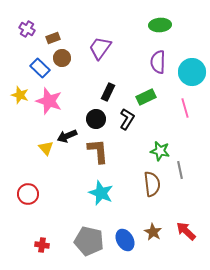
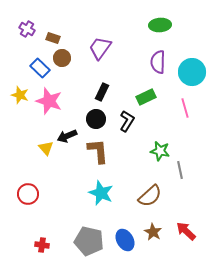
brown rectangle: rotated 40 degrees clockwise
black rectangle: moved 6 px left
black L-shape: moved 2 px down
brown semicircle: moved 2 px left, 12 px down; rotated 55 degrees clockwise
